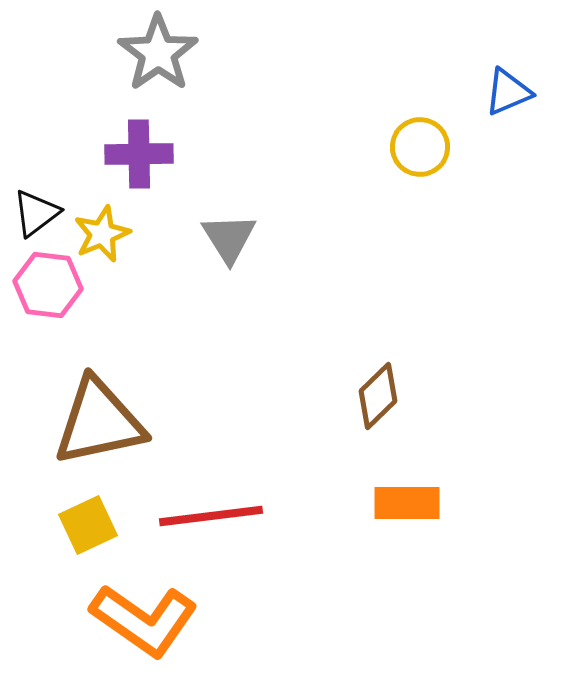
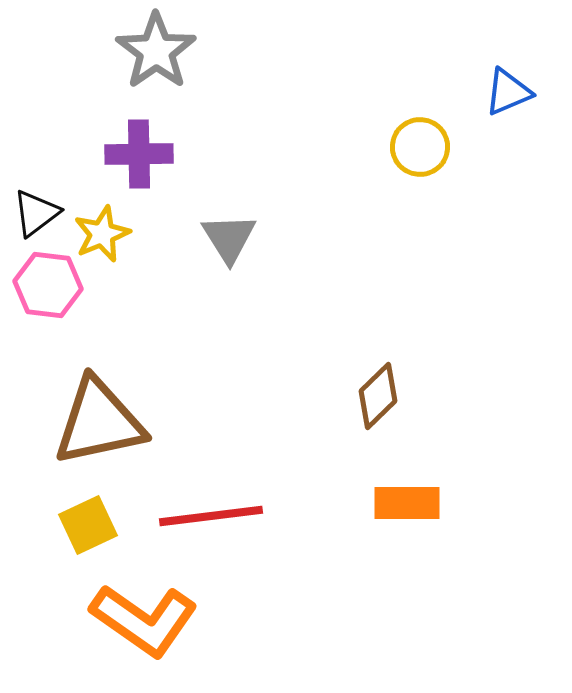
gray star: moved 2 px left, 2 px up
